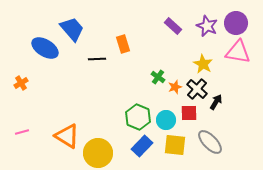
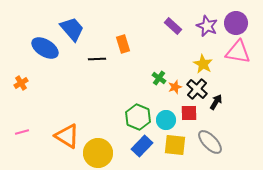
green cross: moved 1 px right, 1 px down
